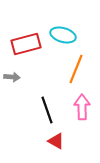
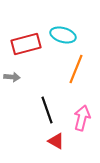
pink arrow: moved 11 px down; rotated 15 degrees clockwise
